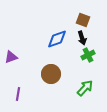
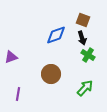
blue diamond: moved 1 px left, 4 px up
green cross: rotated 32 degrees counterclockwise
